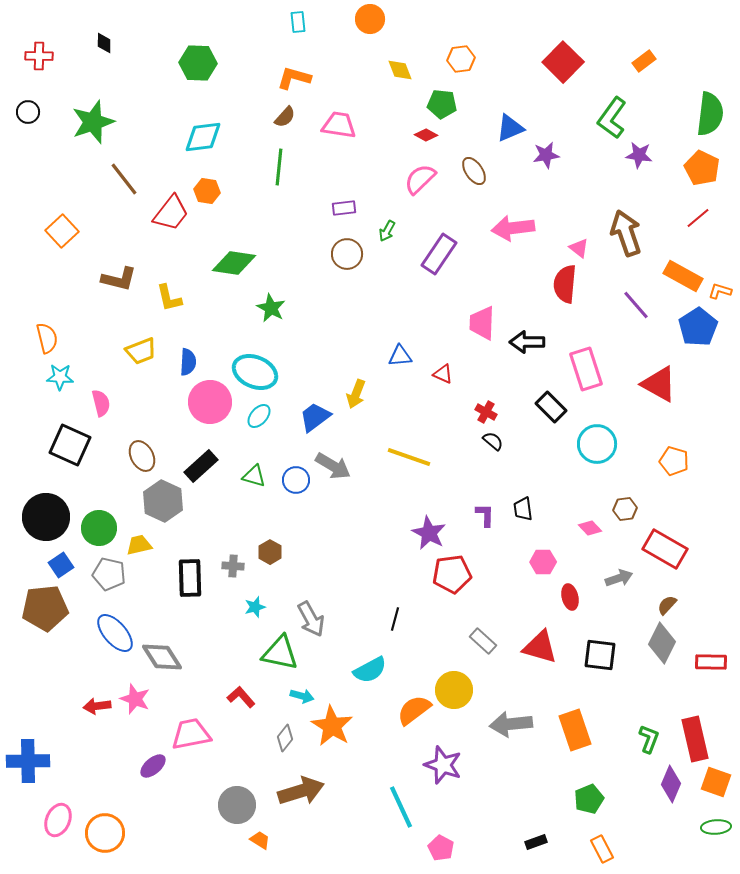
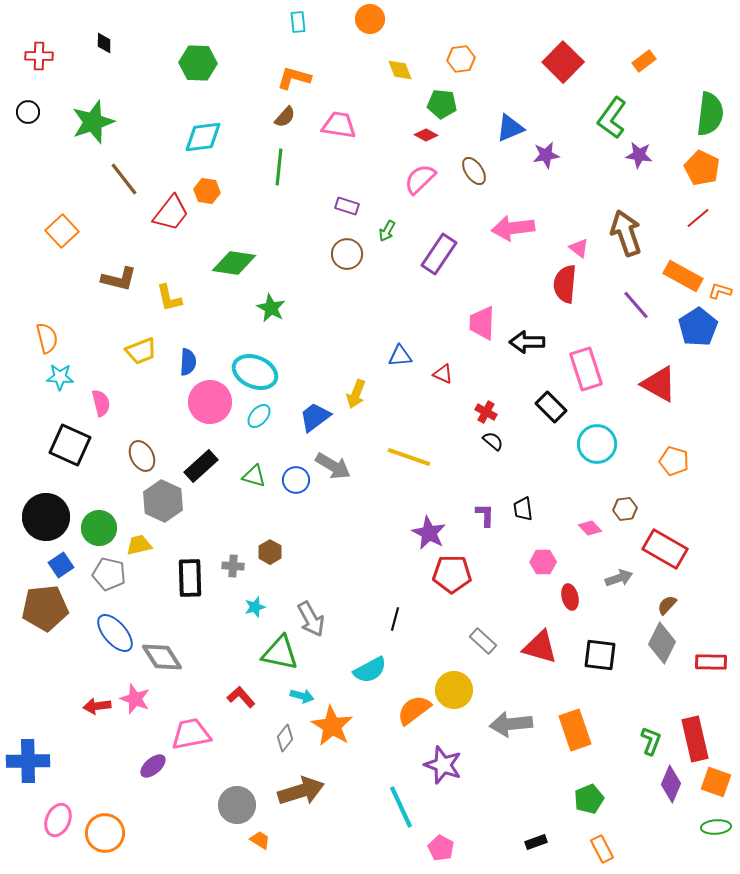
purple rectangle at (344, 208): moved 3 px right, 2 px up; rotated 25 degrees clockwise
red pentagon at (452, 574): rotated 9 degrees clockwise
green L-shape at (649, 739): moved 2 px right, 2 px down
